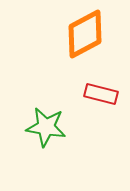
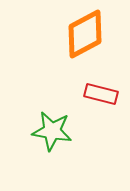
green star: moved 6 px right, 4 px down
